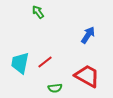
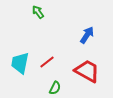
blue arrow: moved 1 px left
red line: moved 2 px right
red trapezoid: moved 5 px up
green semicircle: rotated 56 degrees counterclockwise
